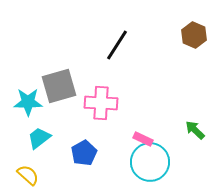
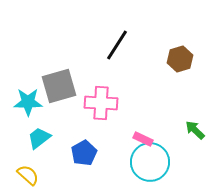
brown hexagon: moved 14 px left, 24 px down; rotated 20 degrees clockwise
